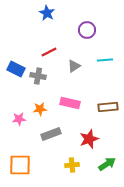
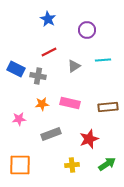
blue star: moved 1 px right, 6 px down
cyan line: moved 2 px left
orange star: moved 2 px right, 5 px up
